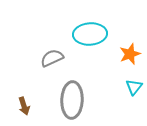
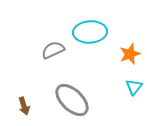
cyan ellipse: moved 2 px up
gray semicircle: moved 1 px right, 8 px up
gray ellipse: rotated 48 degrees counterclockwise
